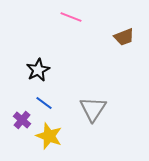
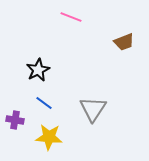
brown trapezoid: moved 5 px down
purple cross: moved 7 px left; rotated 30 degrees counterclockwise
yellow star: moved 1 px down; rotated 16 degrees counterclockwise
